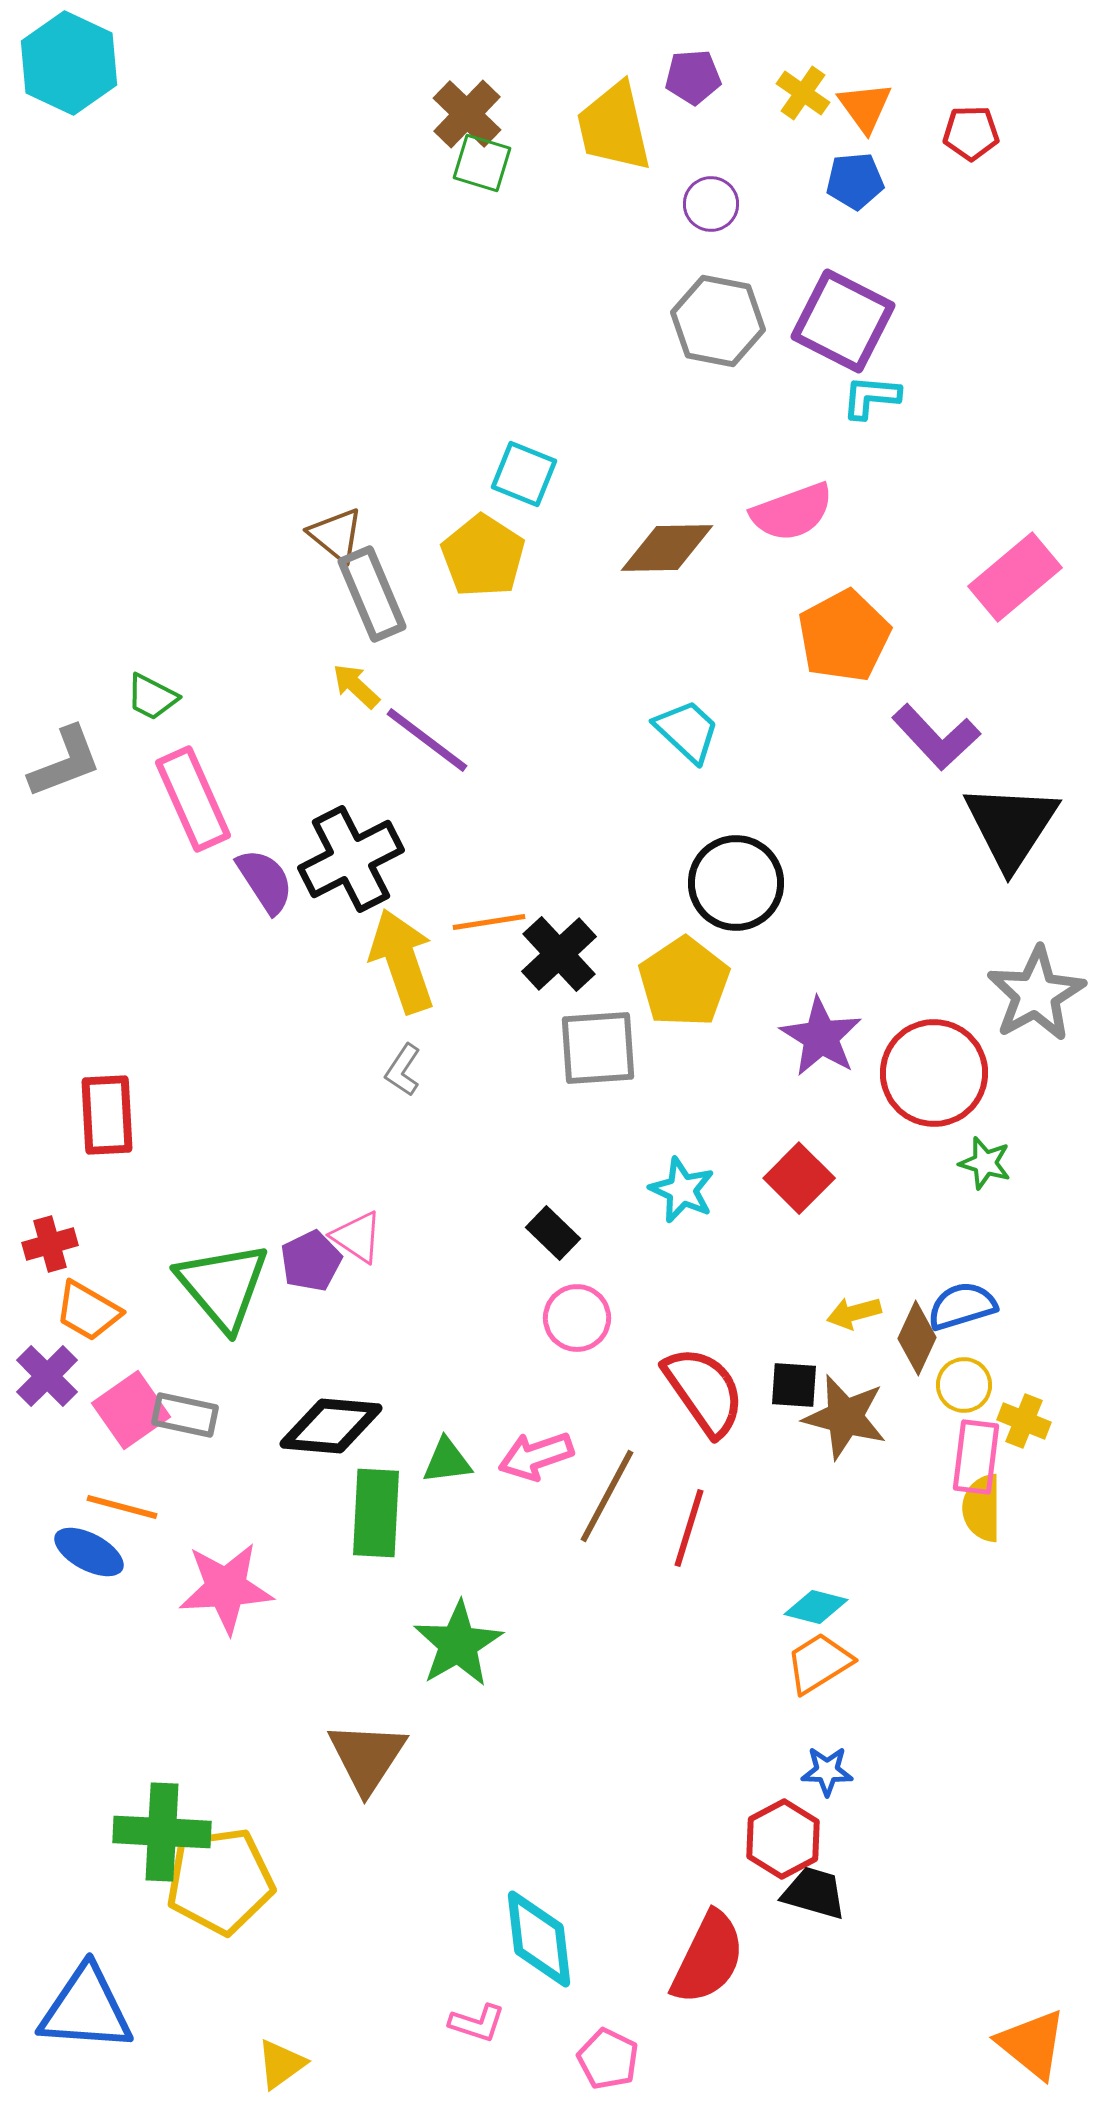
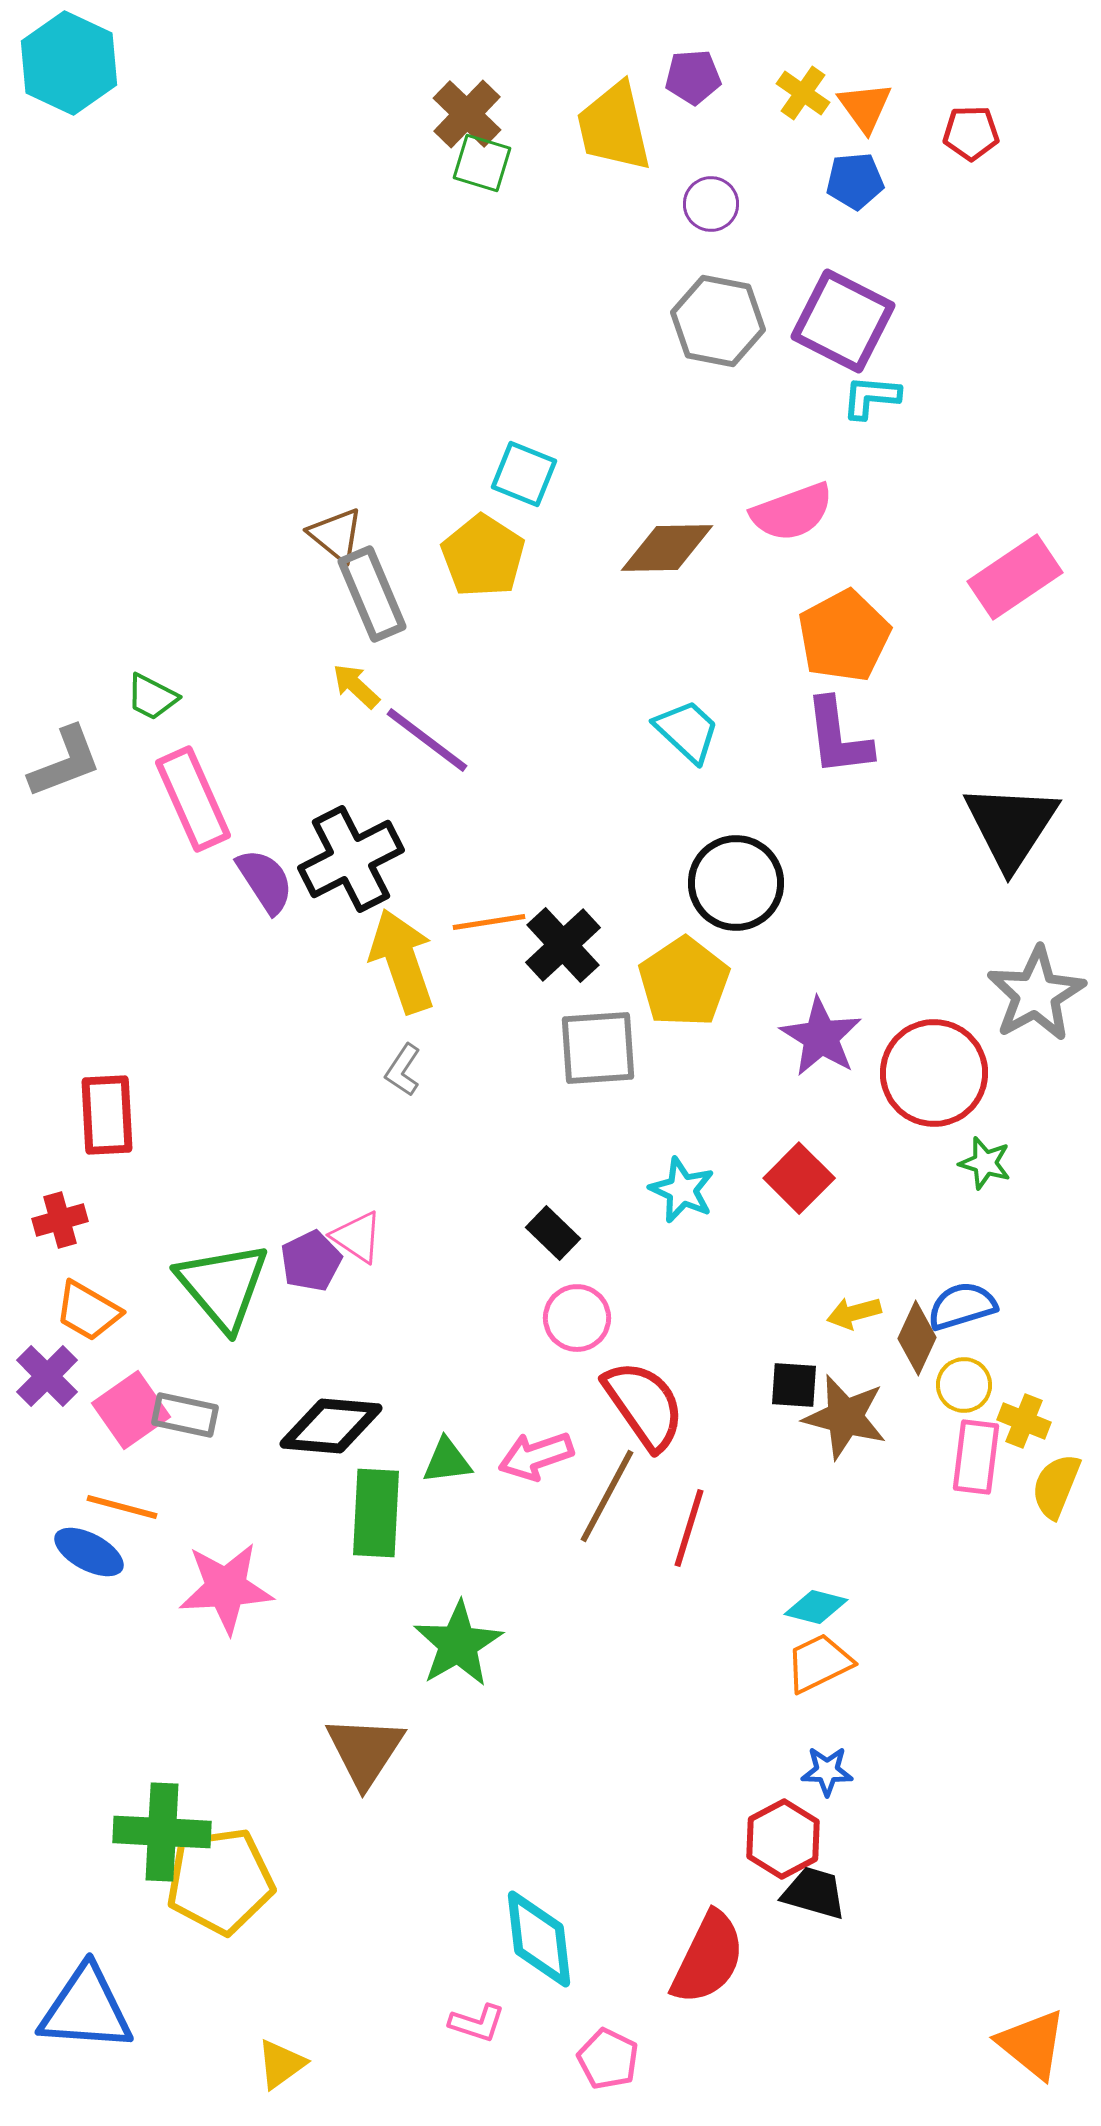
pink rectangle at (1015, 577): rotated 6 degrees clockwise
purple L-shape at (936, 737): moved 98 px left; rotated 36 degrees clockwise
black cross at (559, 954): moved 4 px right, 9 px up
red cross at (50, 1244): moved 10 px right, 24 px up
red semicircle at (704, 1391): moved 60 px left, 14 px down
yellow semicircle at (982, 1508): moved 74 px right, 22 px up; rotated 22 degrees clockwise
orange trapezoid at (819, 1663): rotated 6 degrees clockwise
brown triangle at (367, 1757): moved 2 px left, 6 px up
